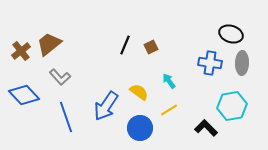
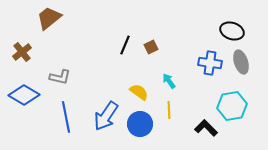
black ellipse: moved 1 px right, 3 px up
brown trapezoid: moved 26 px up
brown cross: moved 1 px right, 1 px down
gray ellipse: moved 1 px left, 1 px up; rotated 20 degrees counterclockwise
gray L-shape: rotated 35 degrees counterclockwise
blue diamond: rotated 16 degrees counterclockwise
blue arrow: moved 10 px down
yellow line: rotated 60 degrees counterclockwise
blue line: rotated 8 degrees clockwise
blue circle: moved 4 px up
